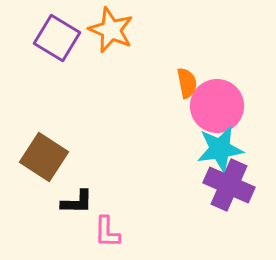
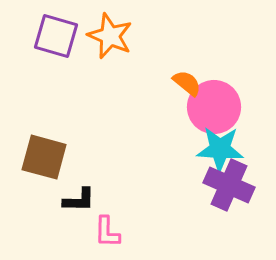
orange star: moved 1 px left, 6 px down
purple square: moved 1 px left, 2 px up; rotated 15 degrees counterclockwise
orange semicircle: rotated 40 degrees counterclockwise
pink circle: moved 3 px left, 1 px down
cyan star: rotated 12 degrees clockwise
brown square: rotated 18 degrees counterclockwise
black L-shape: moved 2 px right, 2 px up
